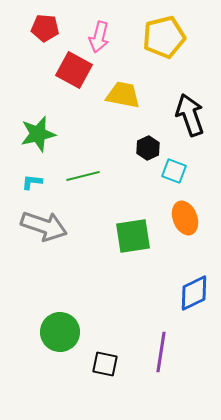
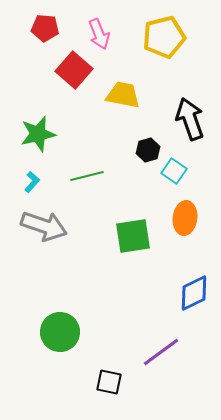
pink arrow: moved 3 px up; rotated 36 degrees counterclockwise
red square: rotated 12 degrees clockwise
black arrow: moved 4 px down
black hexagon: moved 2 px down; rotated 10 degrees clockwise
cyan square: rotated 15 degrees clockwise
green line: moved 4 px right
cyan L-shape: rotated 125 degrees clockwise
orange ellipse: rotated 28 degrees clockwise
purple line: rotated 45 degrees clockwise
black square: moved 4 px right, 18 px down
